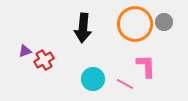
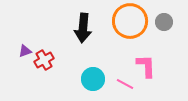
orange circle: moved 5 px left, 3 px up
